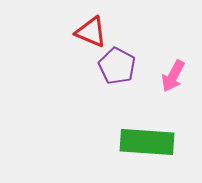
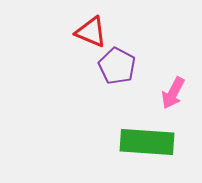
pink arrow: moved 17 px down
